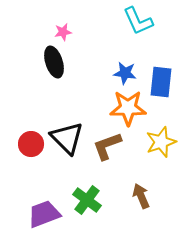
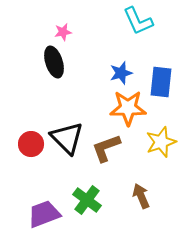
blue star: moved 4 px left; rotated 25 degrees counterclockwise
brown L-shape: moved 1 px left, 2 px down
